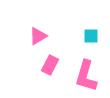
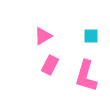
pink triangle: moved 5 px right
